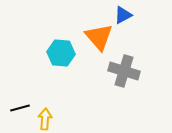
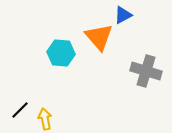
gray cross: moved 22 px right
black line: moved 2 px down; rotated 30 degrees counterclockwise
yellow arrow: rotated 15 degrees counterclockwise
